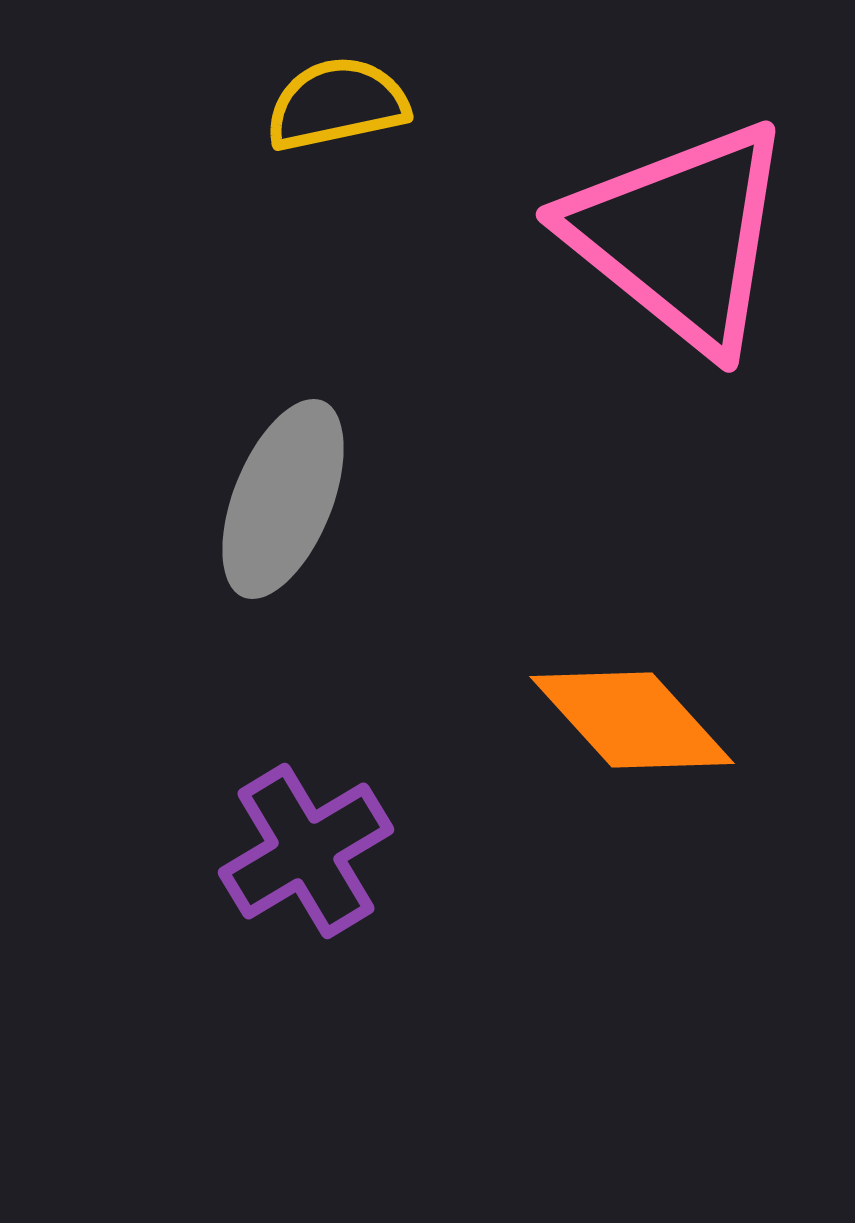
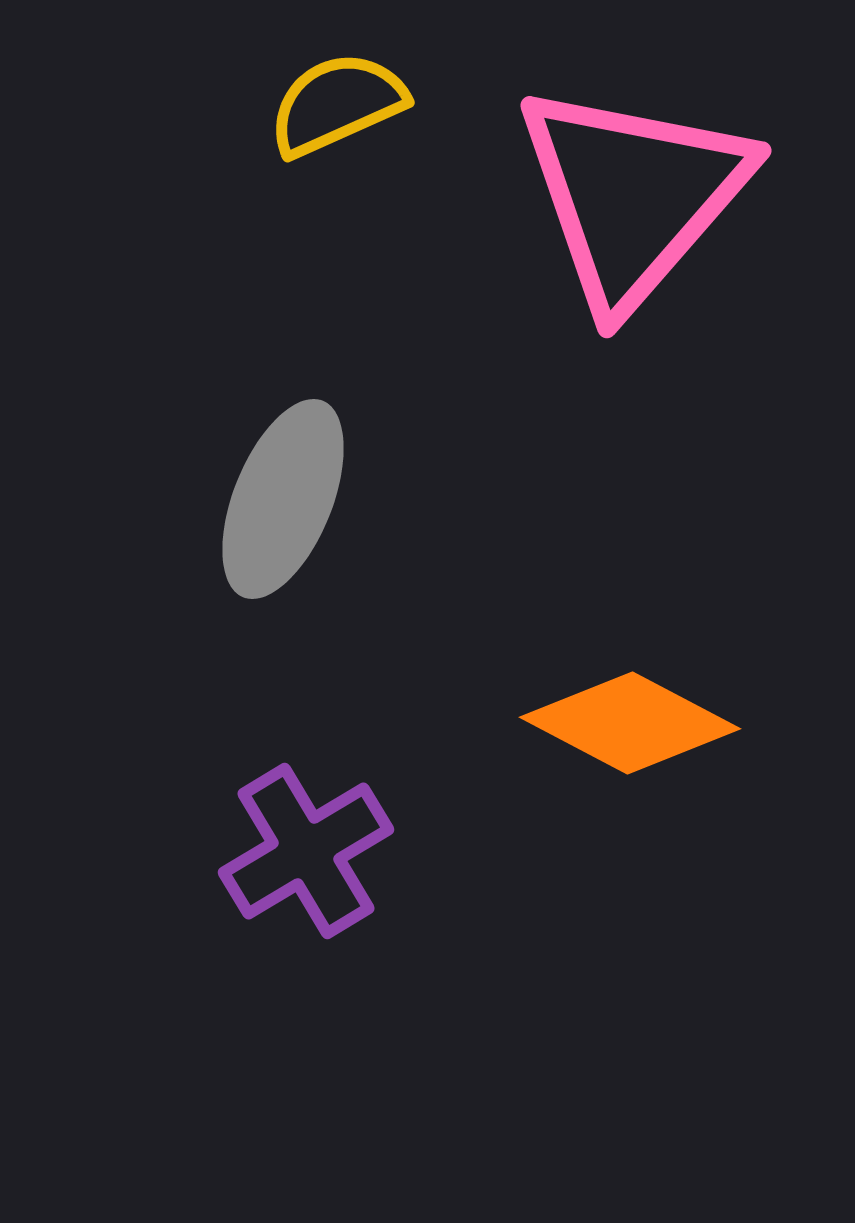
yellow semicircle: rotated 12 degrees counterclockwise
pink triangle: moved 47 px left, 41 px up; rotated 32 degrees clockwise
orange diamond: moved 2 px left, 3 px down; rotated 20 degrees counterclockwise
